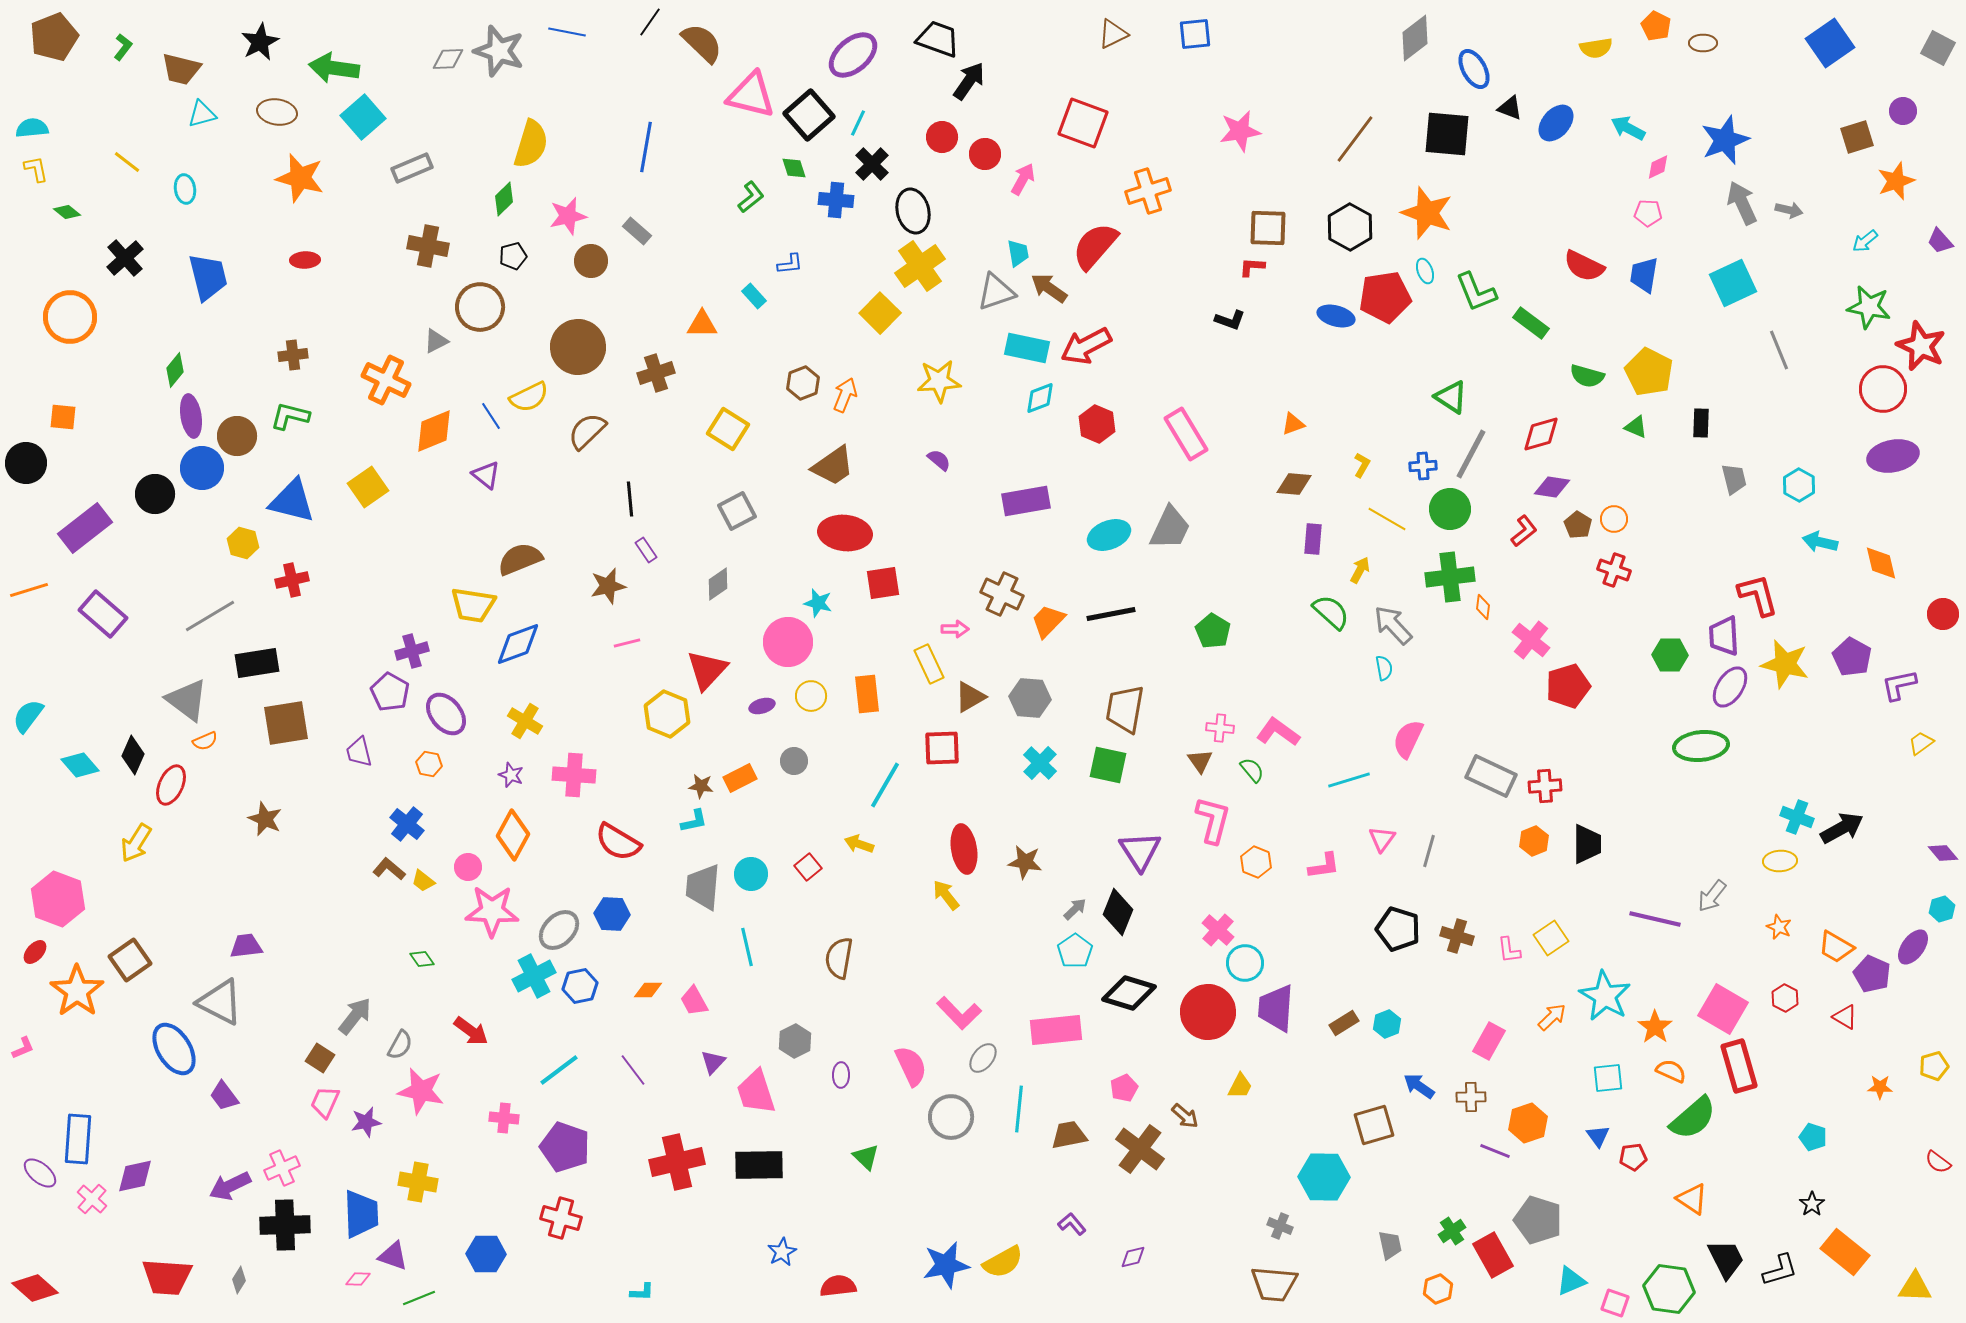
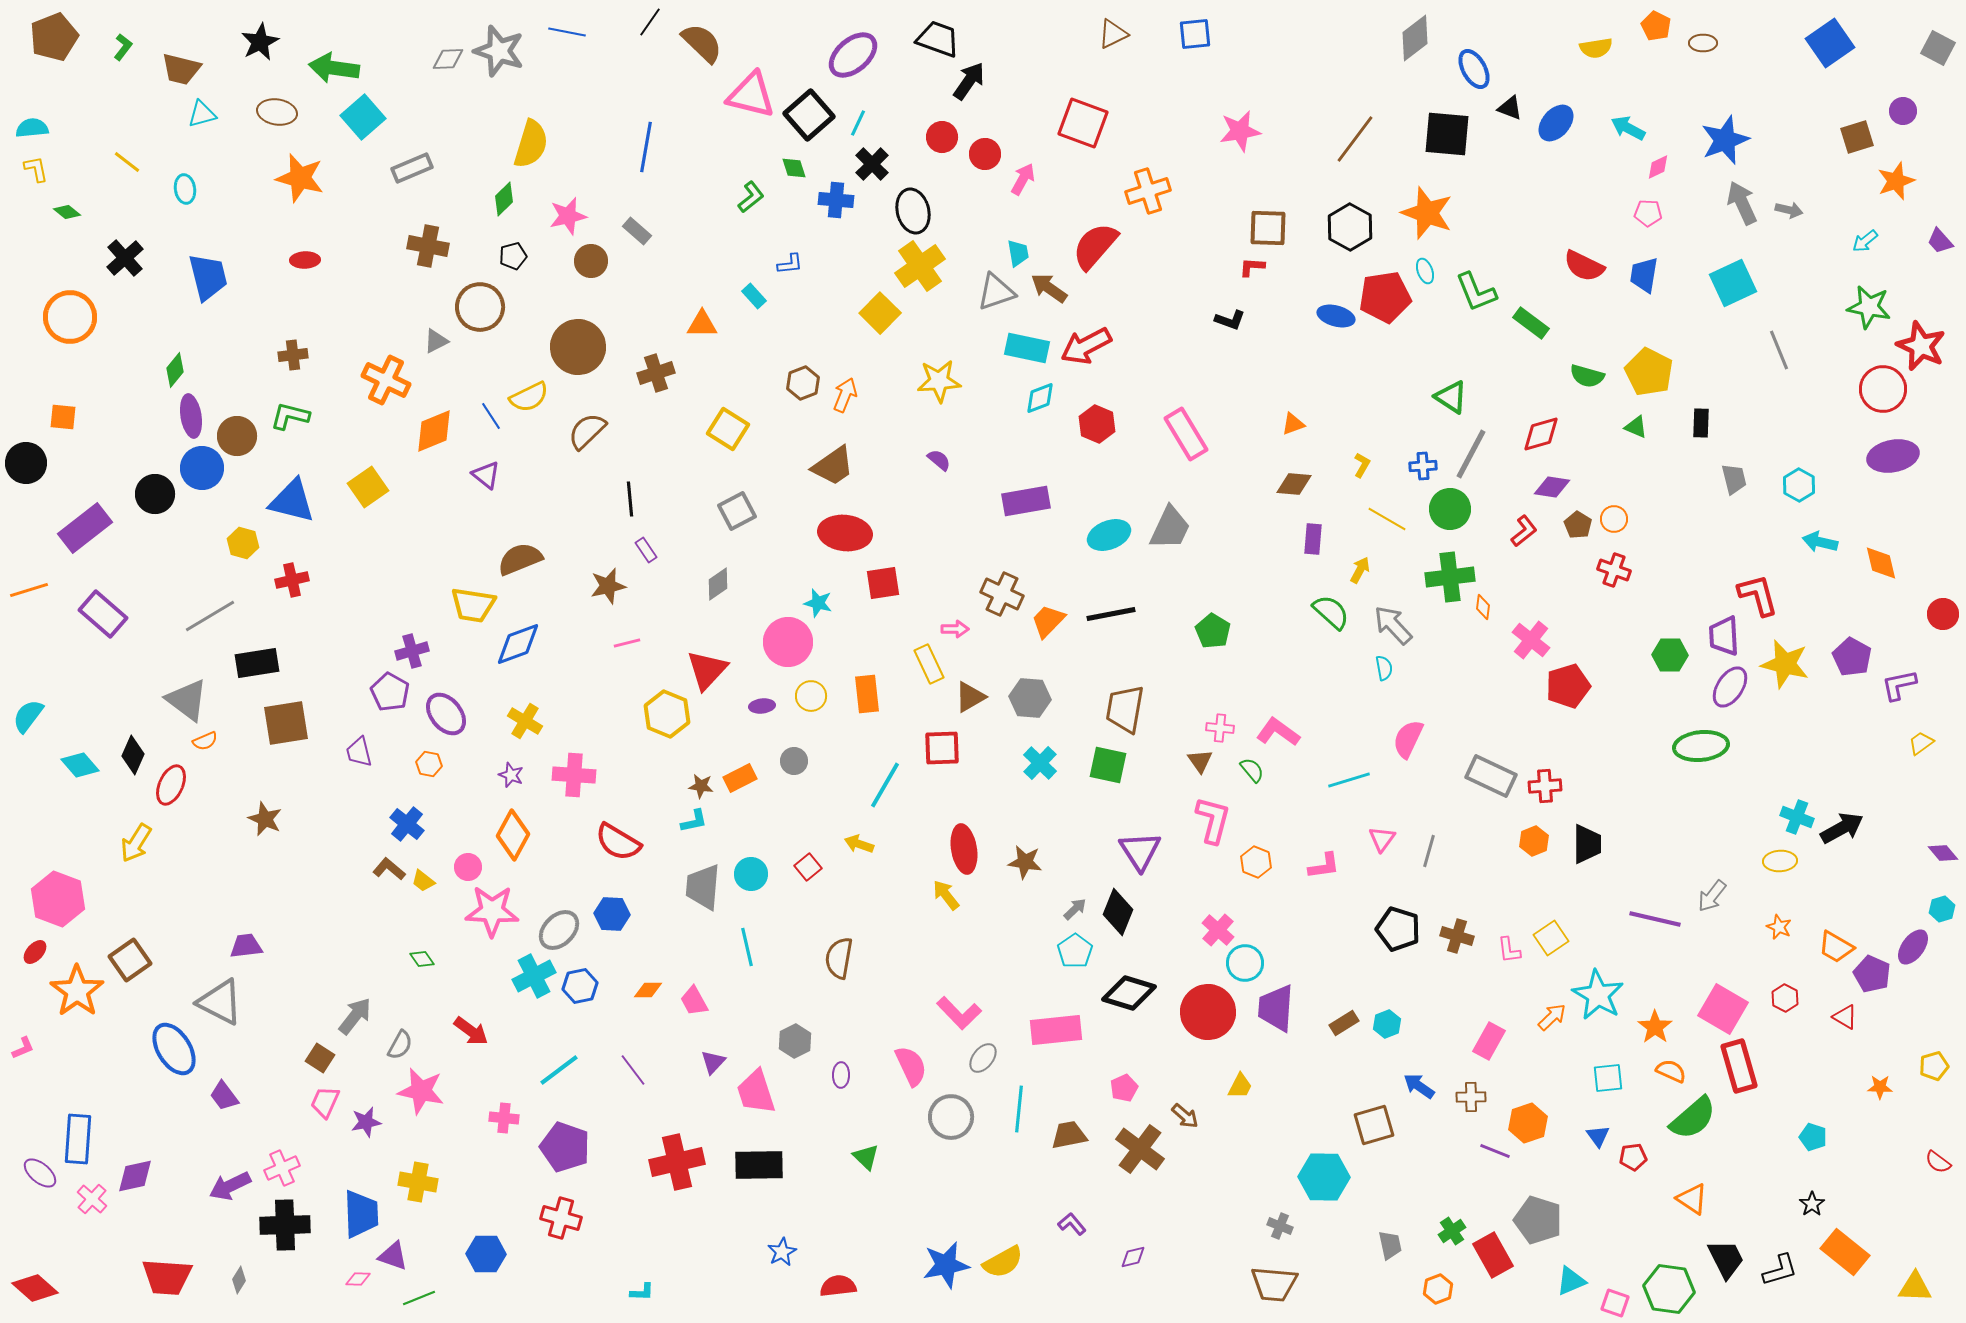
purple ellipse at (762, 706): rotated 10 degrees clockwise
cyan star at (1605, 996): moved 7 px left, 1 px up
